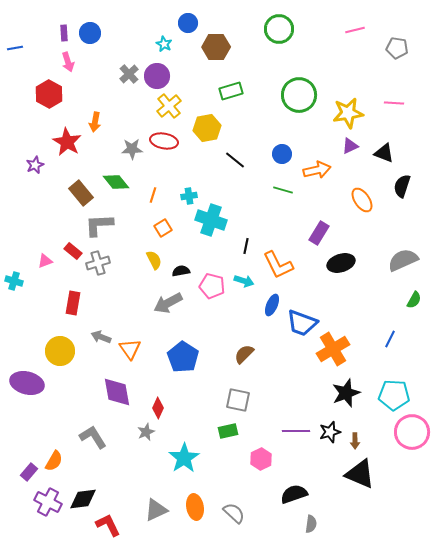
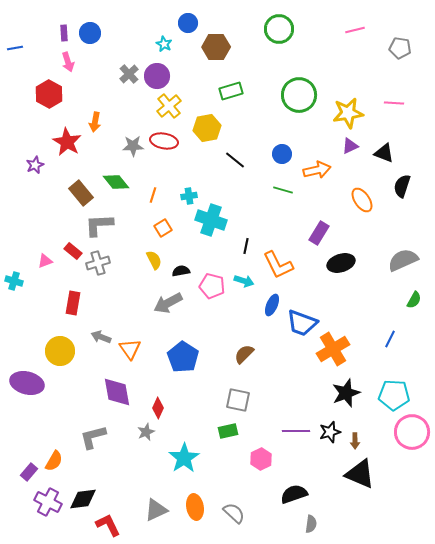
gray pentagon at (397, 48): moved 3 px right
gray star at (132, 149): moved 1 px right, 3 px up
gray L-shape at (93, 437): rotated 72 degrees counterclockwise
